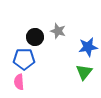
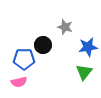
gray star: moved 7 px right, 4 px up
black circle: moved 8 px right, 8 px down
pink semicircle: rotated 98 degrees counterclockwise
